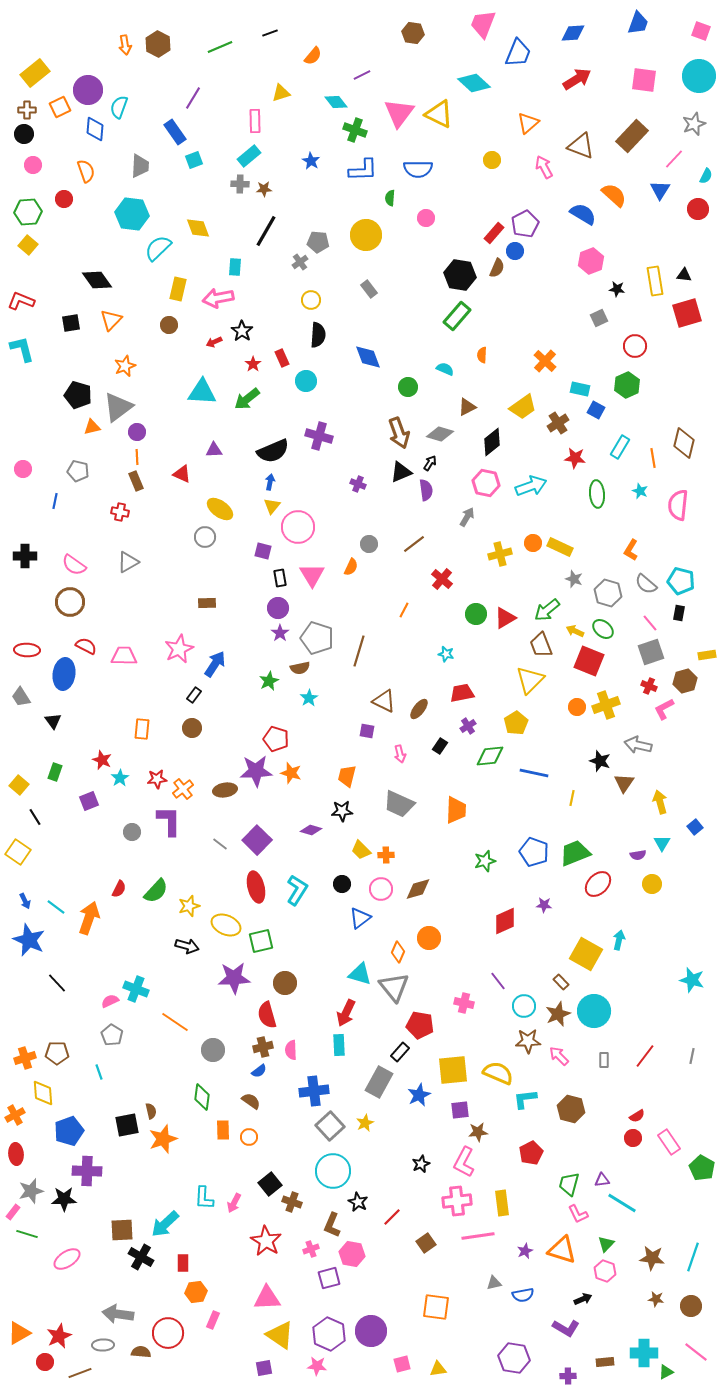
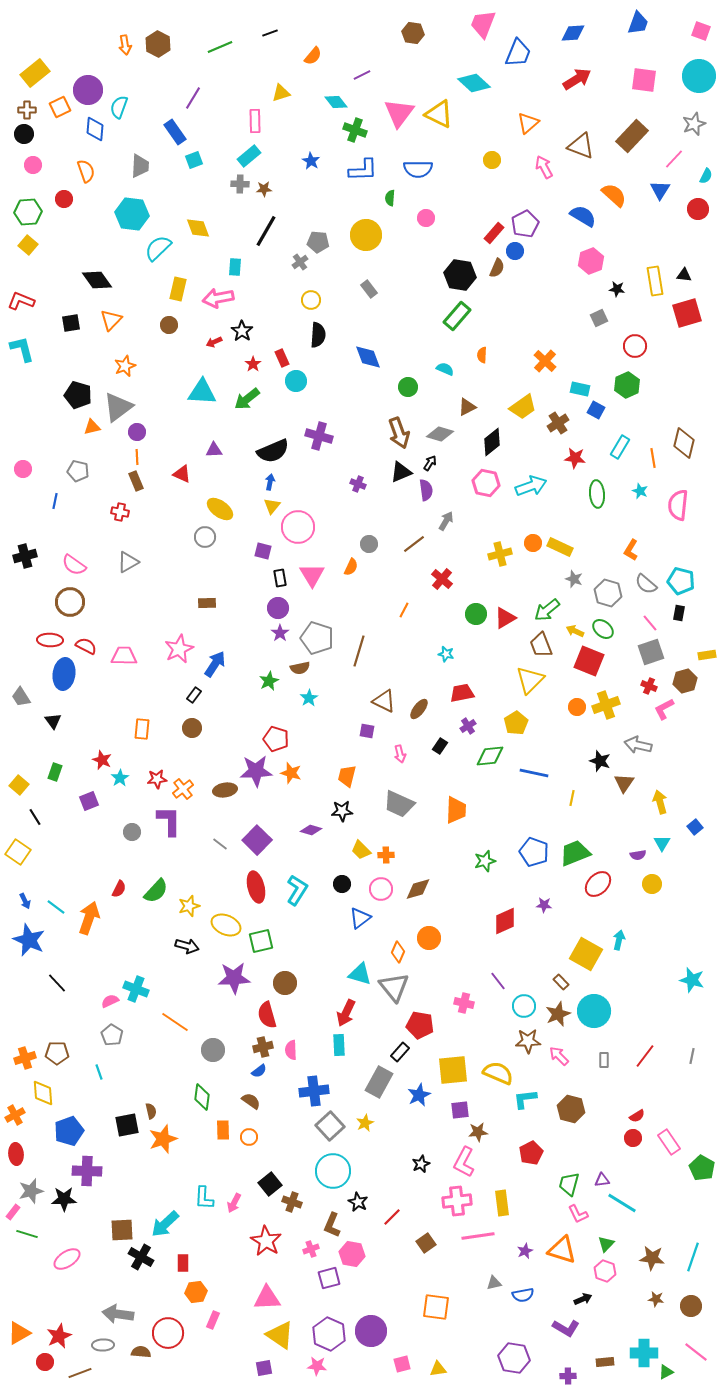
blue semicircle at (583, 214): moved 2 px down
cyan circle at (306, 381): moved 10 px left
gray arrow at (467, 517): moved 21 px left, 4 px down
black cross at (25, 556): rotated 15 degrees counterclockwise
red ellipse at (27, 650): moved 23 px right, 10 px up
